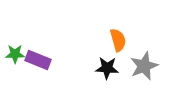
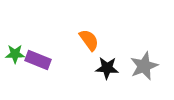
orange semicircle: moved 29 px left; rotated 20 degrees counterclockwise
